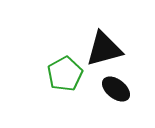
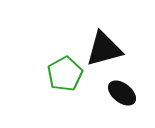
black ellipse: moved 6 px right, 4 px down
